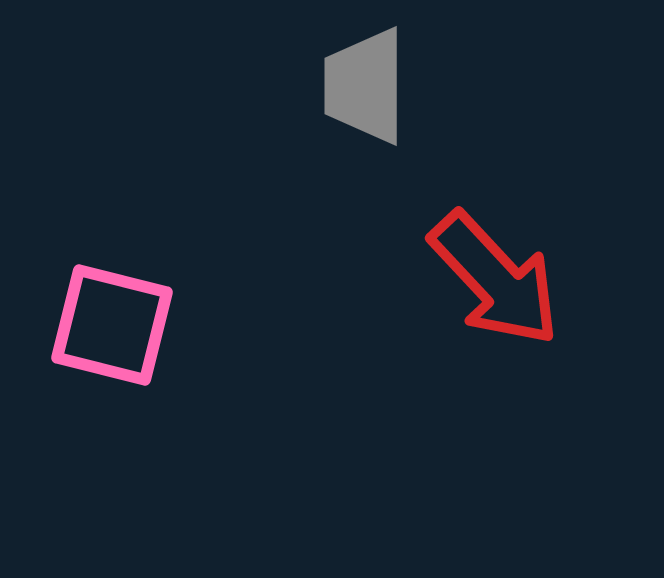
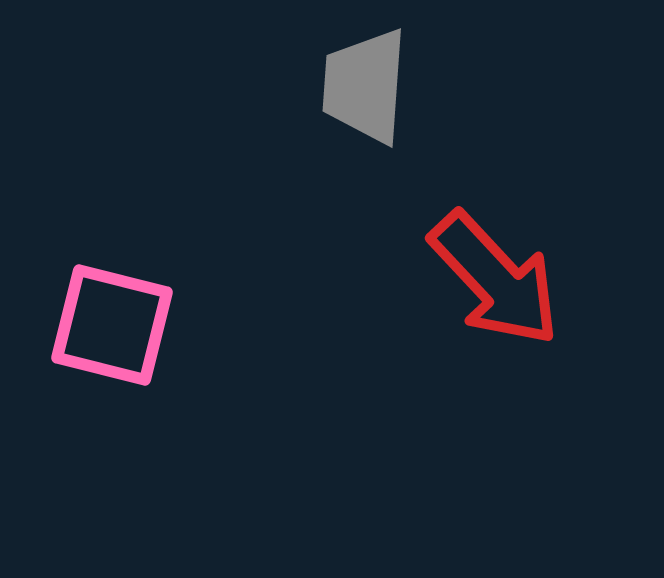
gray trapezoid: rotated 4 degrees clockwise
